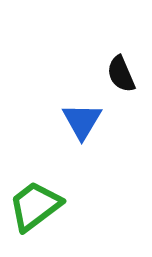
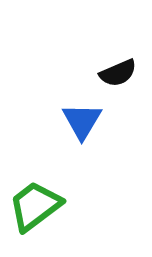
black semicircle: moved 3 px left, 1 px up; rotated 90 degrees counterclockwise
